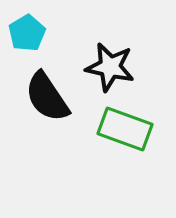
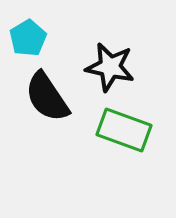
cyan pentagon: moved 1 px right, 5 px down
green rectangle: moved 1 px left, 1 px down
